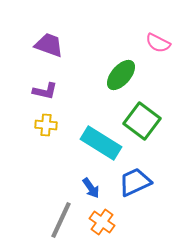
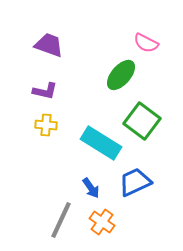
pink semicircle: moved 12 px left
